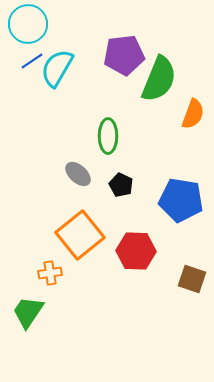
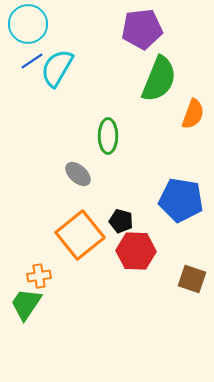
purple pentagon: moved 18 px right, 26 px up
black pentagon: moved 36 px down; rotated 10 degrees counterclockwise
orange cross: moved 11 px left, 3 px down
green trapezoid: moved 2 px left, 8 px up
